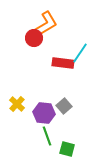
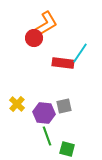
gray square: rotated 28 degrees clockwise
